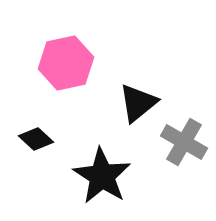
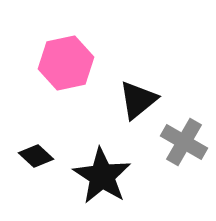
black triangle: moved 3 px up
black diamond: moved 17 px down
